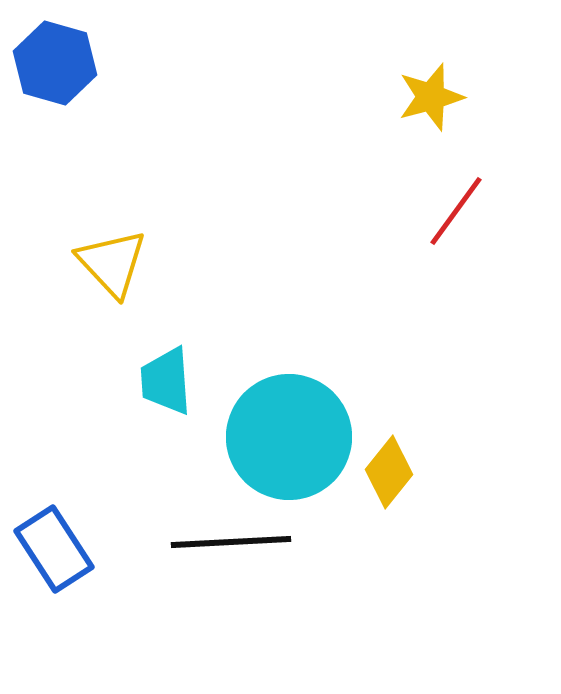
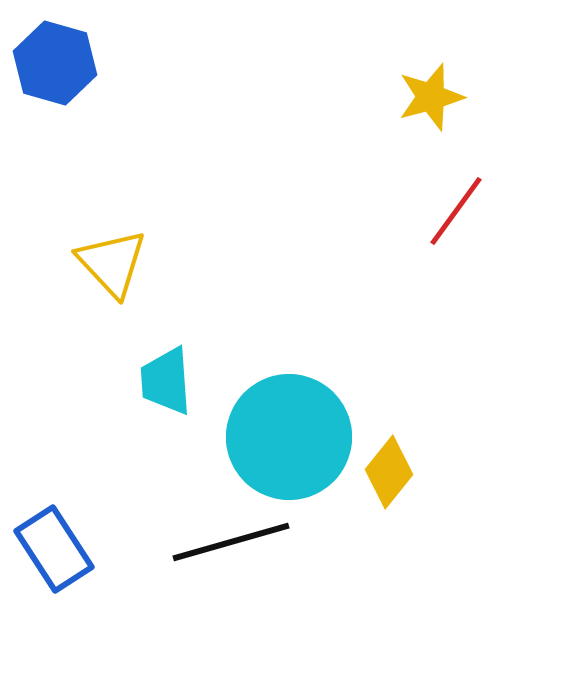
black line: rotated 13 degrees counterclockwise
